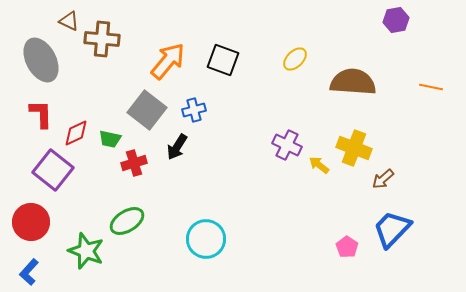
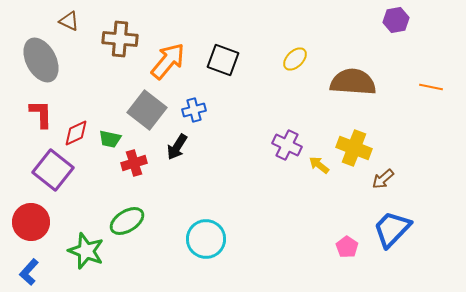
brown cross: moved 18 px right
